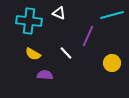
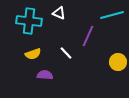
yellow semicircle: rotated 49 degrees counterclockwise
yellow circle: moved 6 px right, 1 px up
